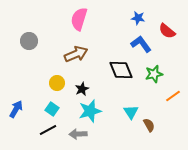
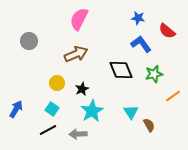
pink semicircle: rotated 10 degrees clockwise
cyan star: moved 2 px right; rotated 15 degrees counterclockwise
